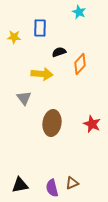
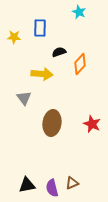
black triangle: moved 7 px right
